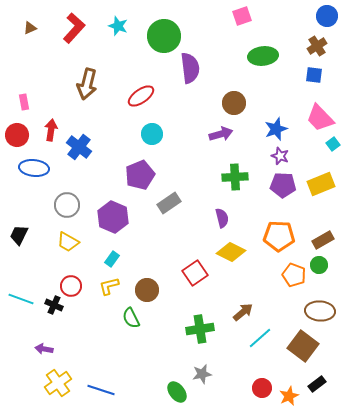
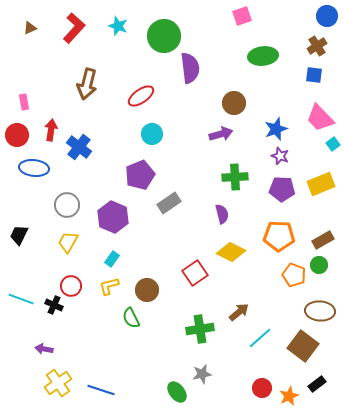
purple pentagon at (283, 185): moved 1 px left, 4 px down
purple semicircle at (222, 218): moved 4 px up
yellow trapezoid at (68, 242): rotated 90 degrees clockwise
brown arrow at (243, 312): moved 4 px left
